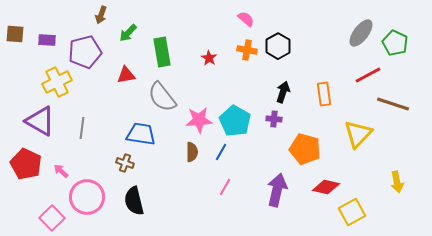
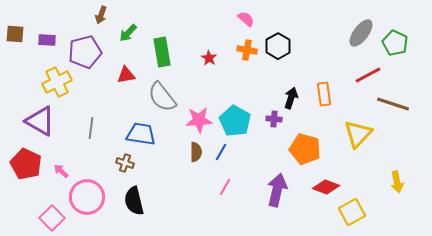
black arrow: moved 8 px right, 6 px down
gray line: moved 9 px right
brown semicircle: moved 4 px right
red diamond: rotated 8 degrees clockwise
